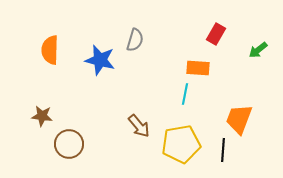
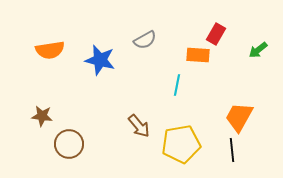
gray semicircle: moved 10 px right; rotated 45 degrees clockwise
orange semicircle: rotated 100 degrees counterclockwise
orange rectangle: moved 13 px up
cyan line: moved 8 px left, 9 px up
orange trapezoid: moved 2 px up; rotated 8 degrees clockwise
black line: moved 9 px right; rotated 10 degrees counterclockwise
